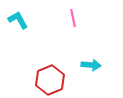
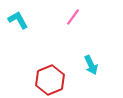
pink line: moved 1 px up; rotated 48 degrees clockwise
cyan arrow: rotated 60 degrees clockwise
